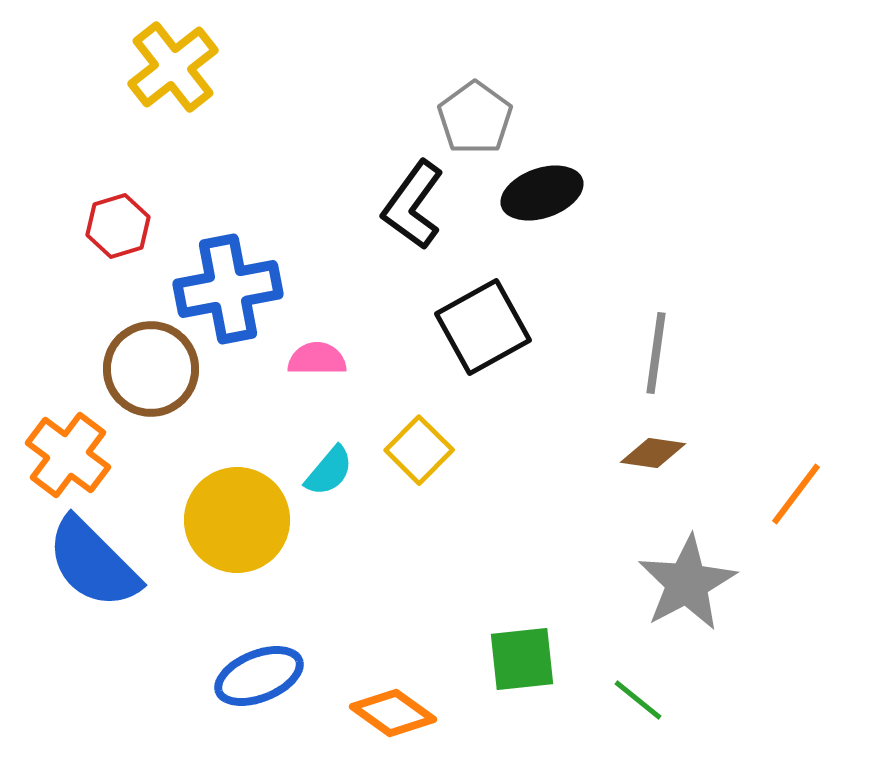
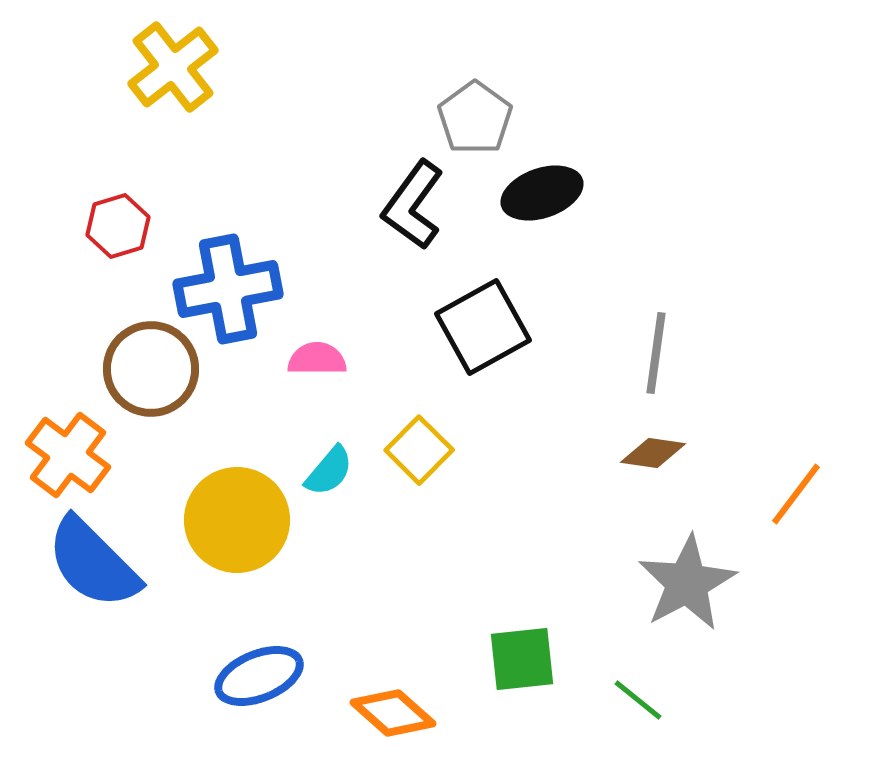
orange diamond: rotated 6 degrees clockwise
